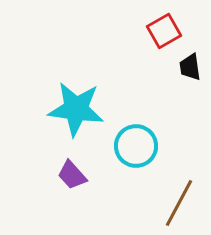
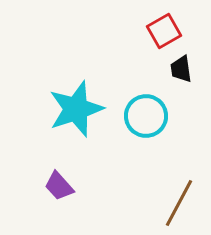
black trapezoid: moved 9 px left, 2 px down
cyan star: rotated 26 degrees counterclockwise
cyan circle: moved 10 px right, 30 px up
purple trapezoid: moved 13 px left, 11 px down
